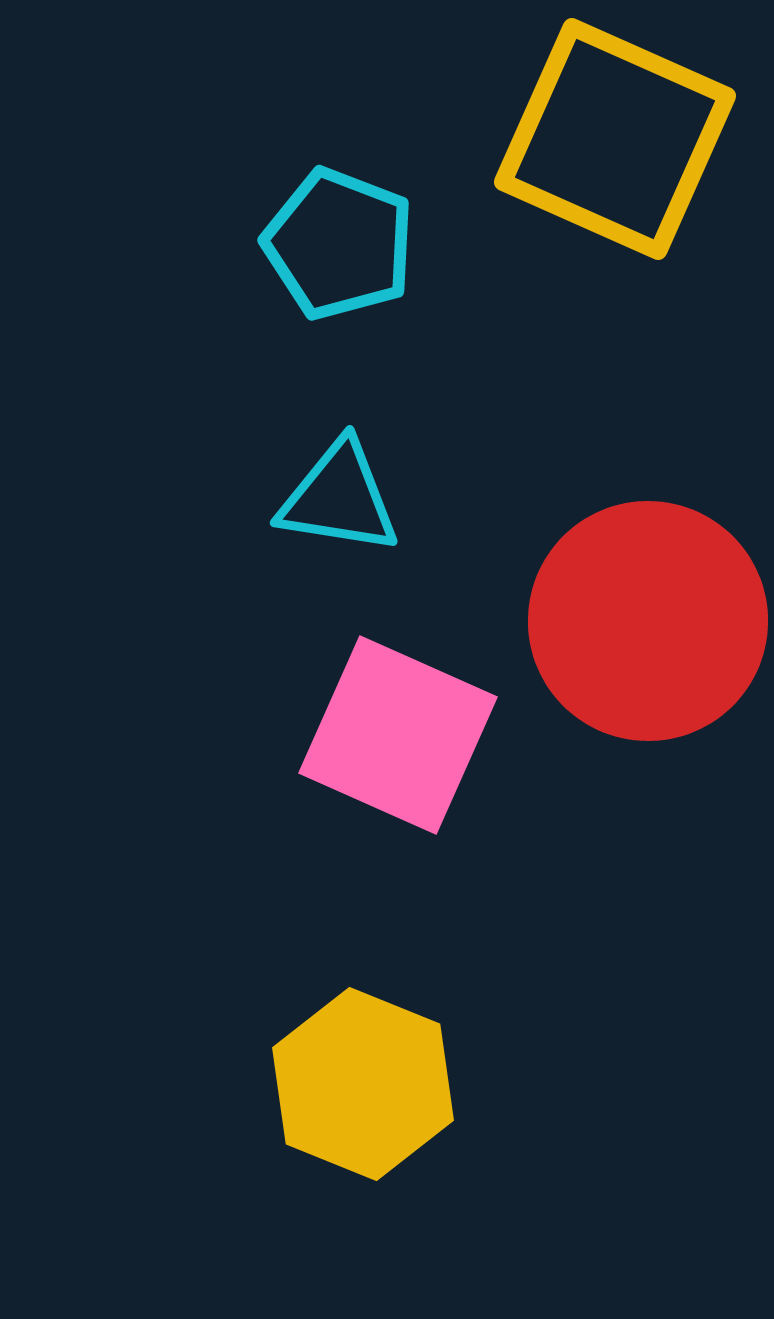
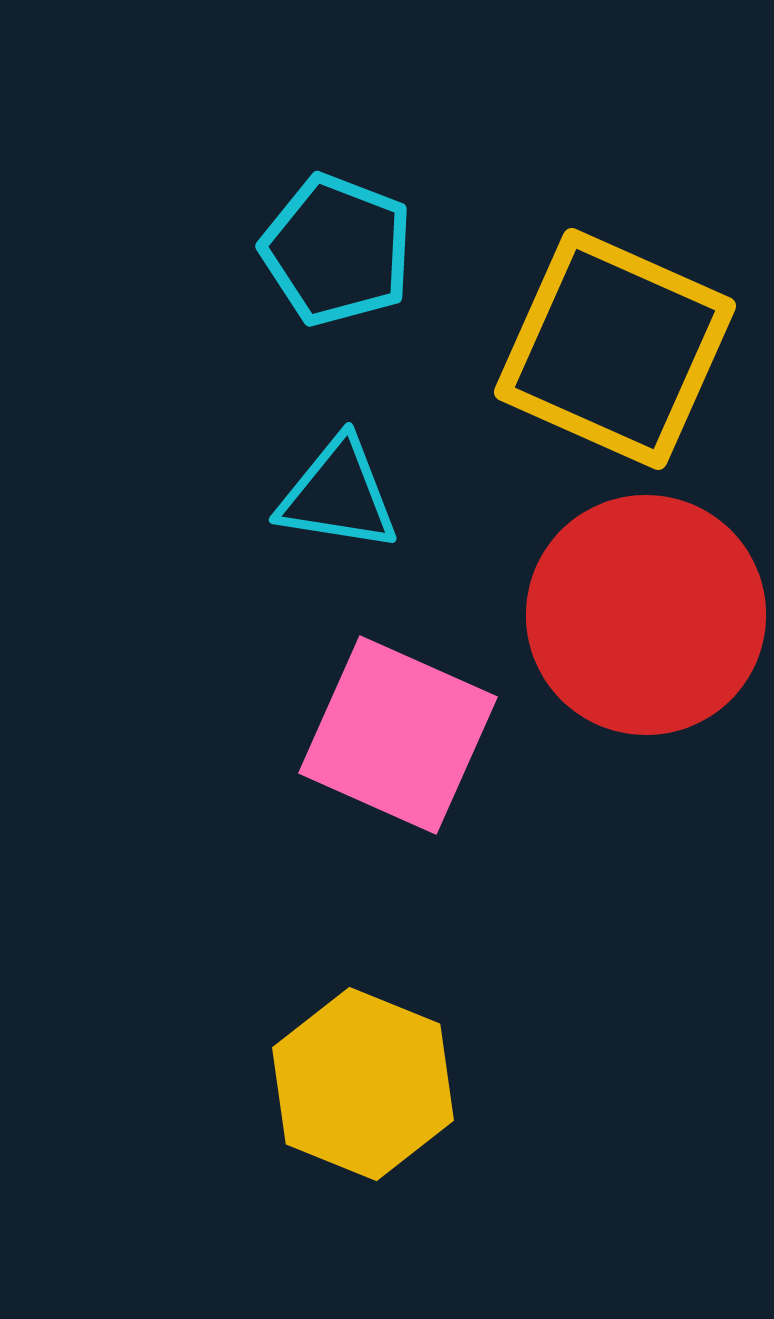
yellow square: moved 210 px down
cyan pentagon: moved 2 px left, 6 px down
cyan triangle: moved 1 px left, 3 px up
red circle: moved 2 px left, 6 px up
